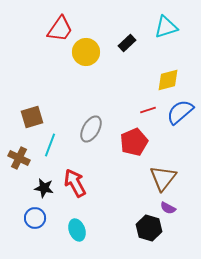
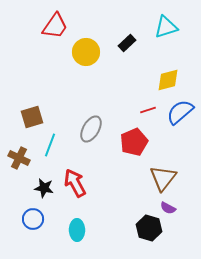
red trapezoid: moved 5 px left, 3 px up
blue circle: moved 2 px left, 1 px down
cyan ellipse: rotated 20 degrees clockwise
